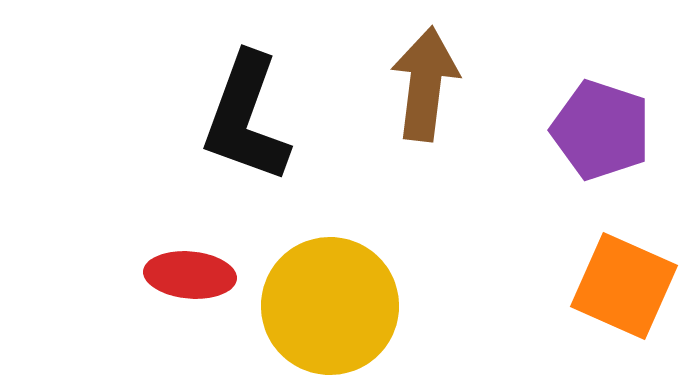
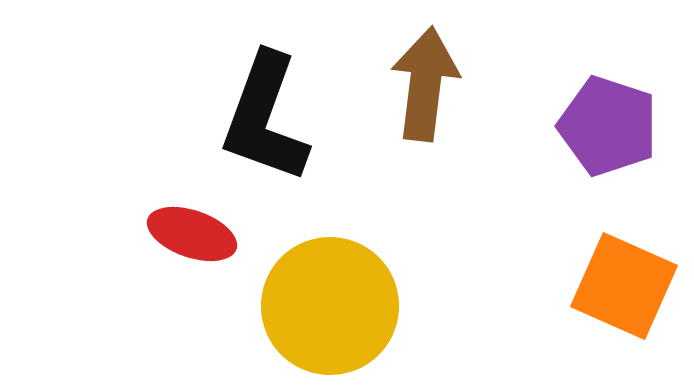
black L-shape: moved 19 px right
purple pentagon: moved 7 px right, 4 px up
red ellipse: moved 2 px right, 41 px up; rotated 14 degrees clockwise
